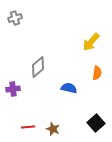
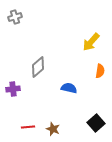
gray cross: moved 1 px up
orange semicircle: moved 3 px right, 2 px up
